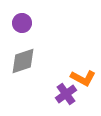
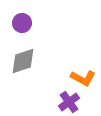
purple cross: moved 3 px right, 8 px down
